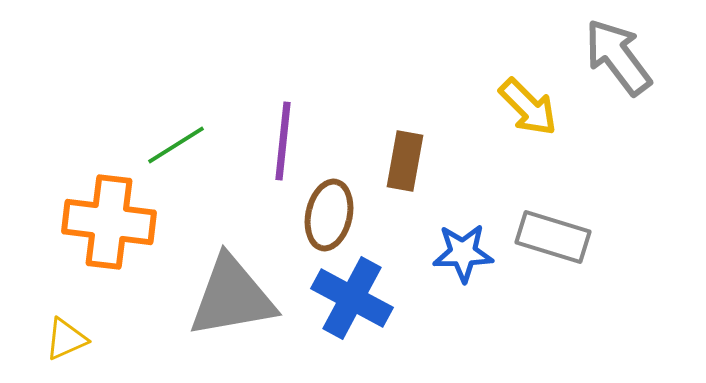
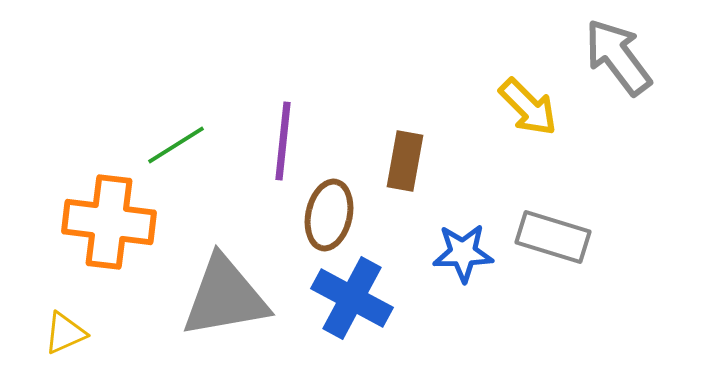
gray triangle: moved 7 px left
yellow triangle: moved 1 px left, 6 px up
